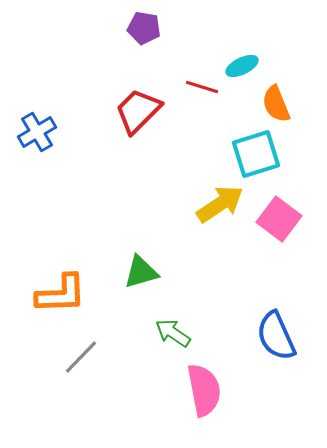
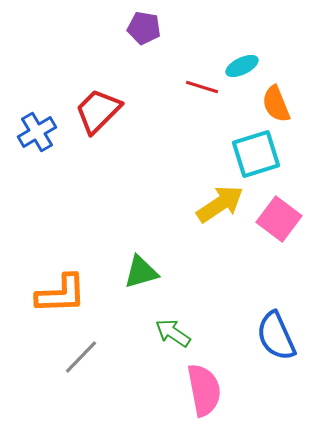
red trapezoid: moved 40 px left
